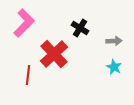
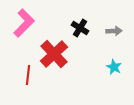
gray arrow: moved 10 px up
